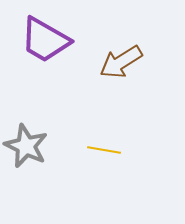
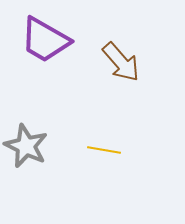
brown arrow: rotated 99 degrees counterclockwise
